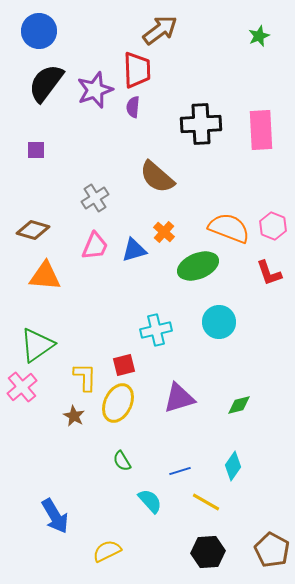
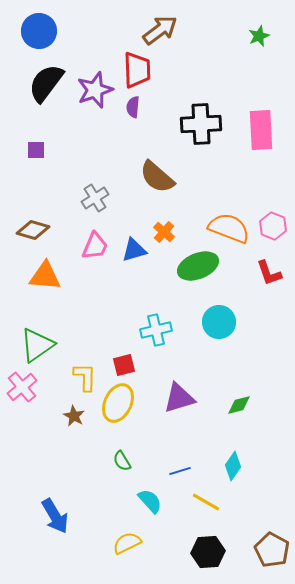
yellow semicircle: moved 20 px right, 8 px up
